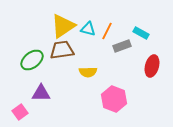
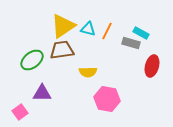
gray rectangle: moved 9 px right, 3 px up; rotated 36 degrees clockwise
purple triangle: moved 1 px right
pink hexagon: moved 7 px left; rotated 10 degrees counterclockwise
